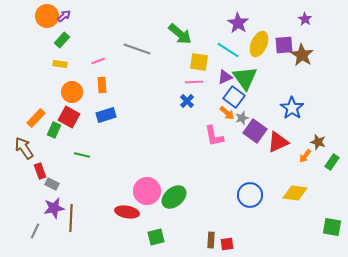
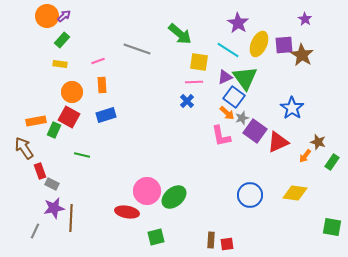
orange rectangle at (36, 118): moved 3 px down; rotated 36 degrees clockwise
pink L-shape at (214, 136): moved 7 px right
